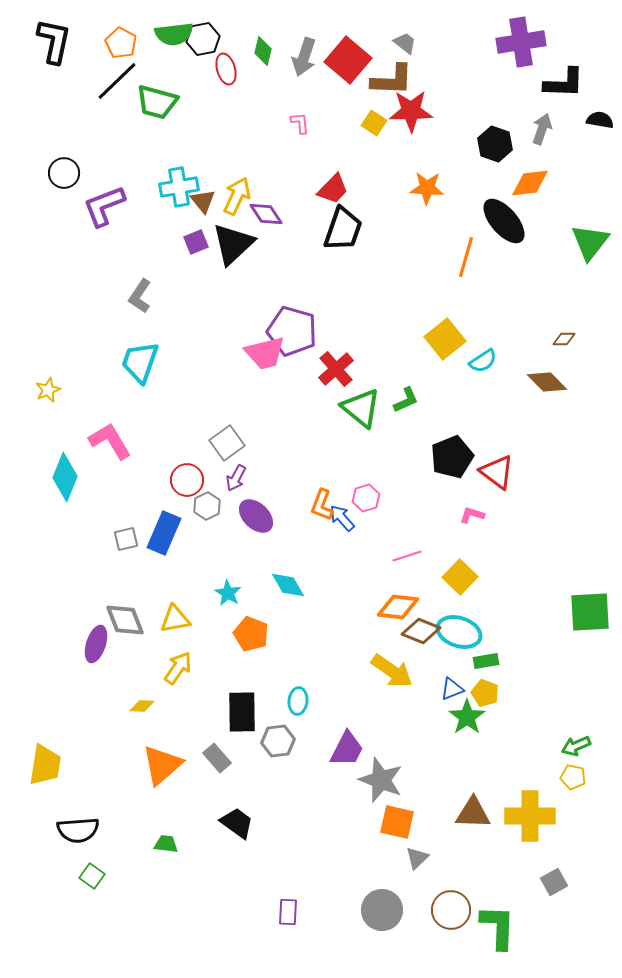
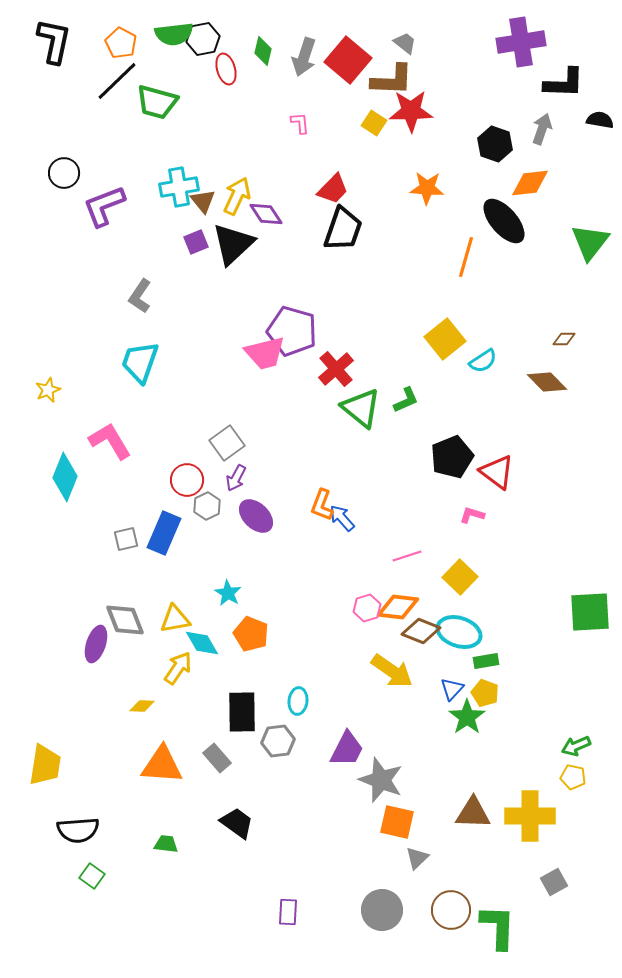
pink hexagon at (366, 498): moved 1 px right, 110 px down
cyan diamond at (288, 585): moved 86 px left, 58 px down
blue triangle at (452, 689): rotated 25 degrees counterclockwise
orange triangle at (162, 765): rotated 45 degrees clockwise
